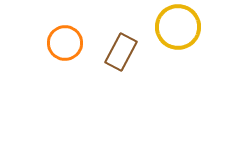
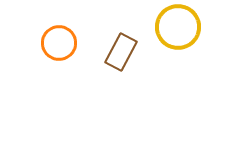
orange circle: moved 6 px left
